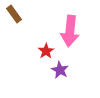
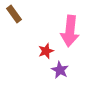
red star: rotated 14 degrees clockwise
